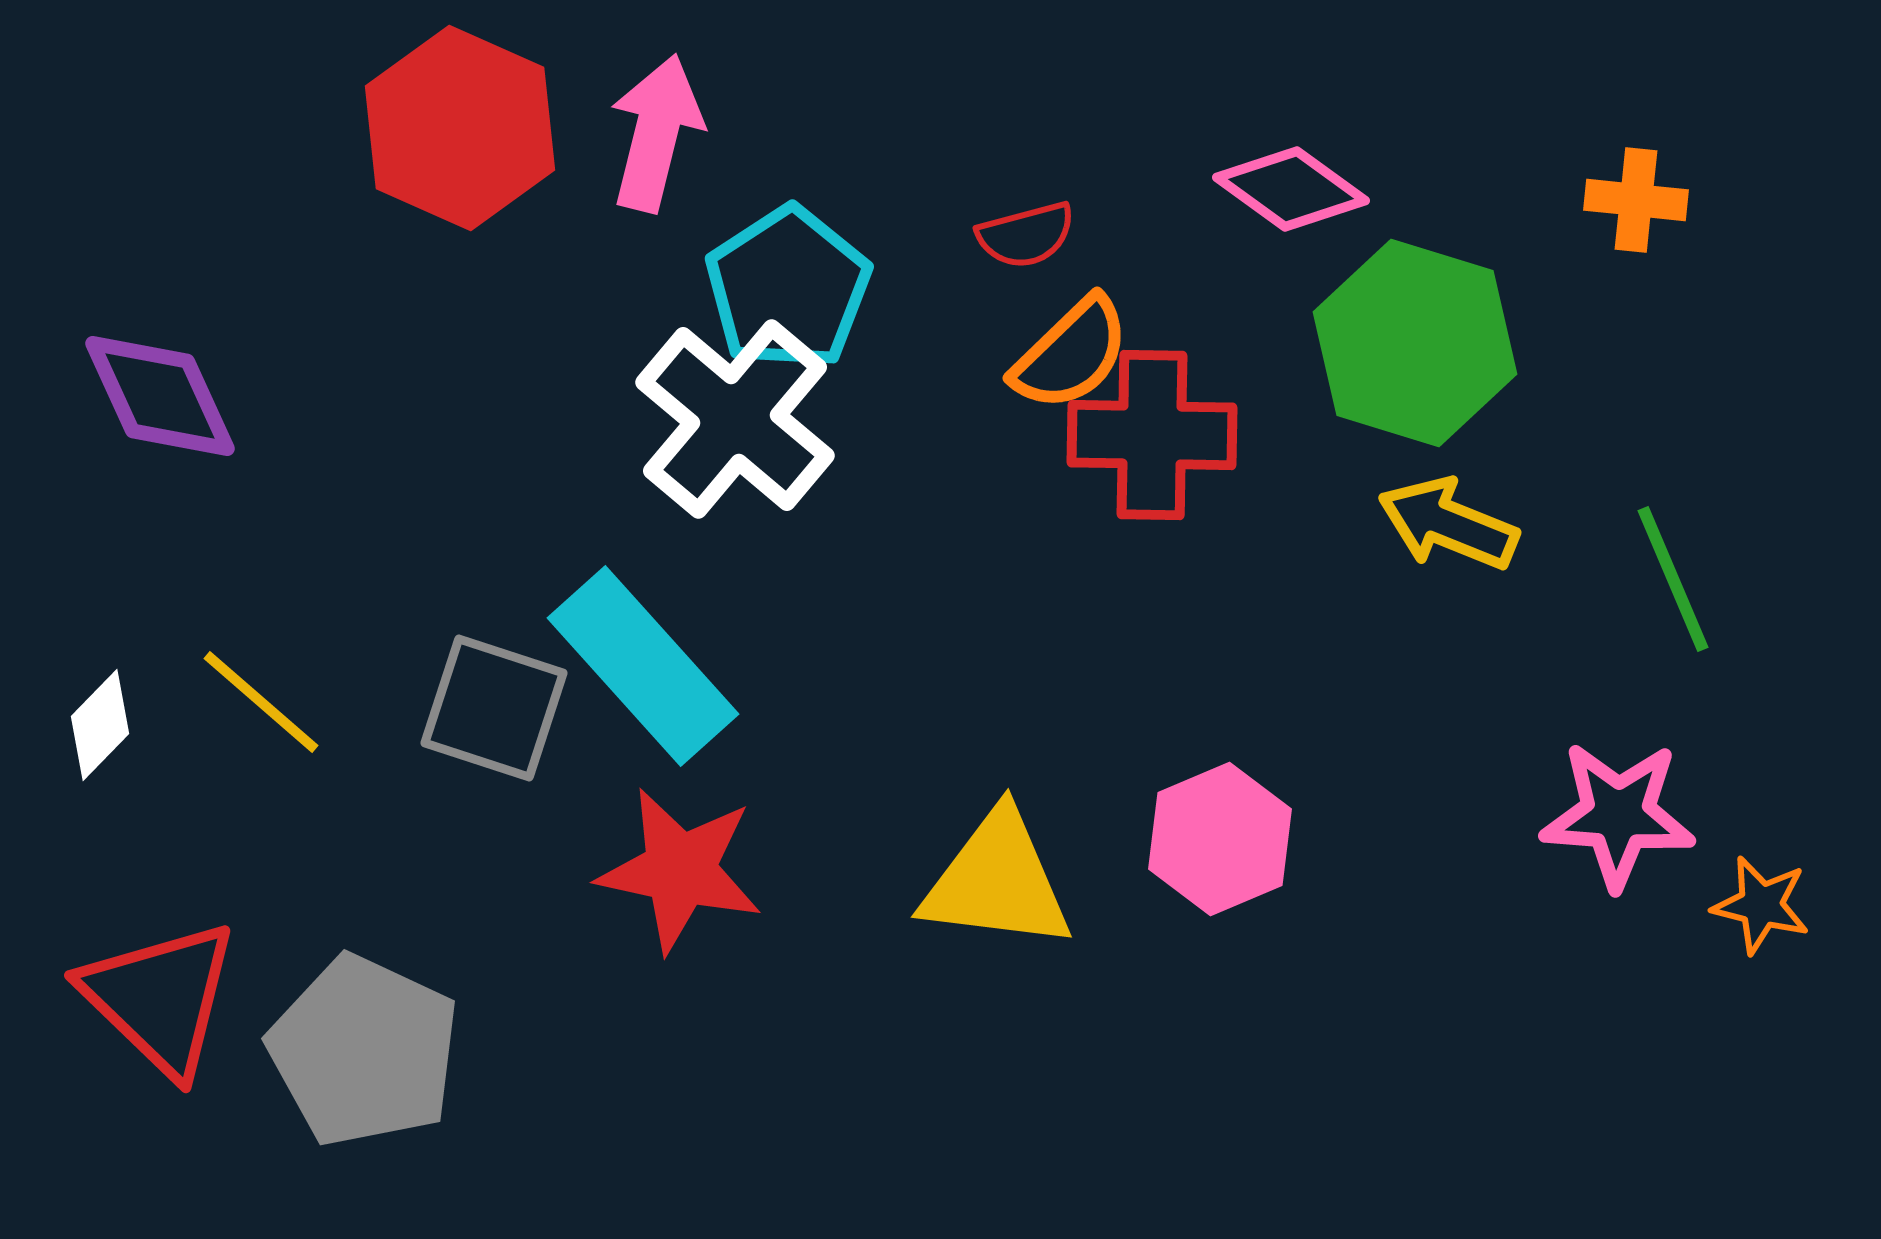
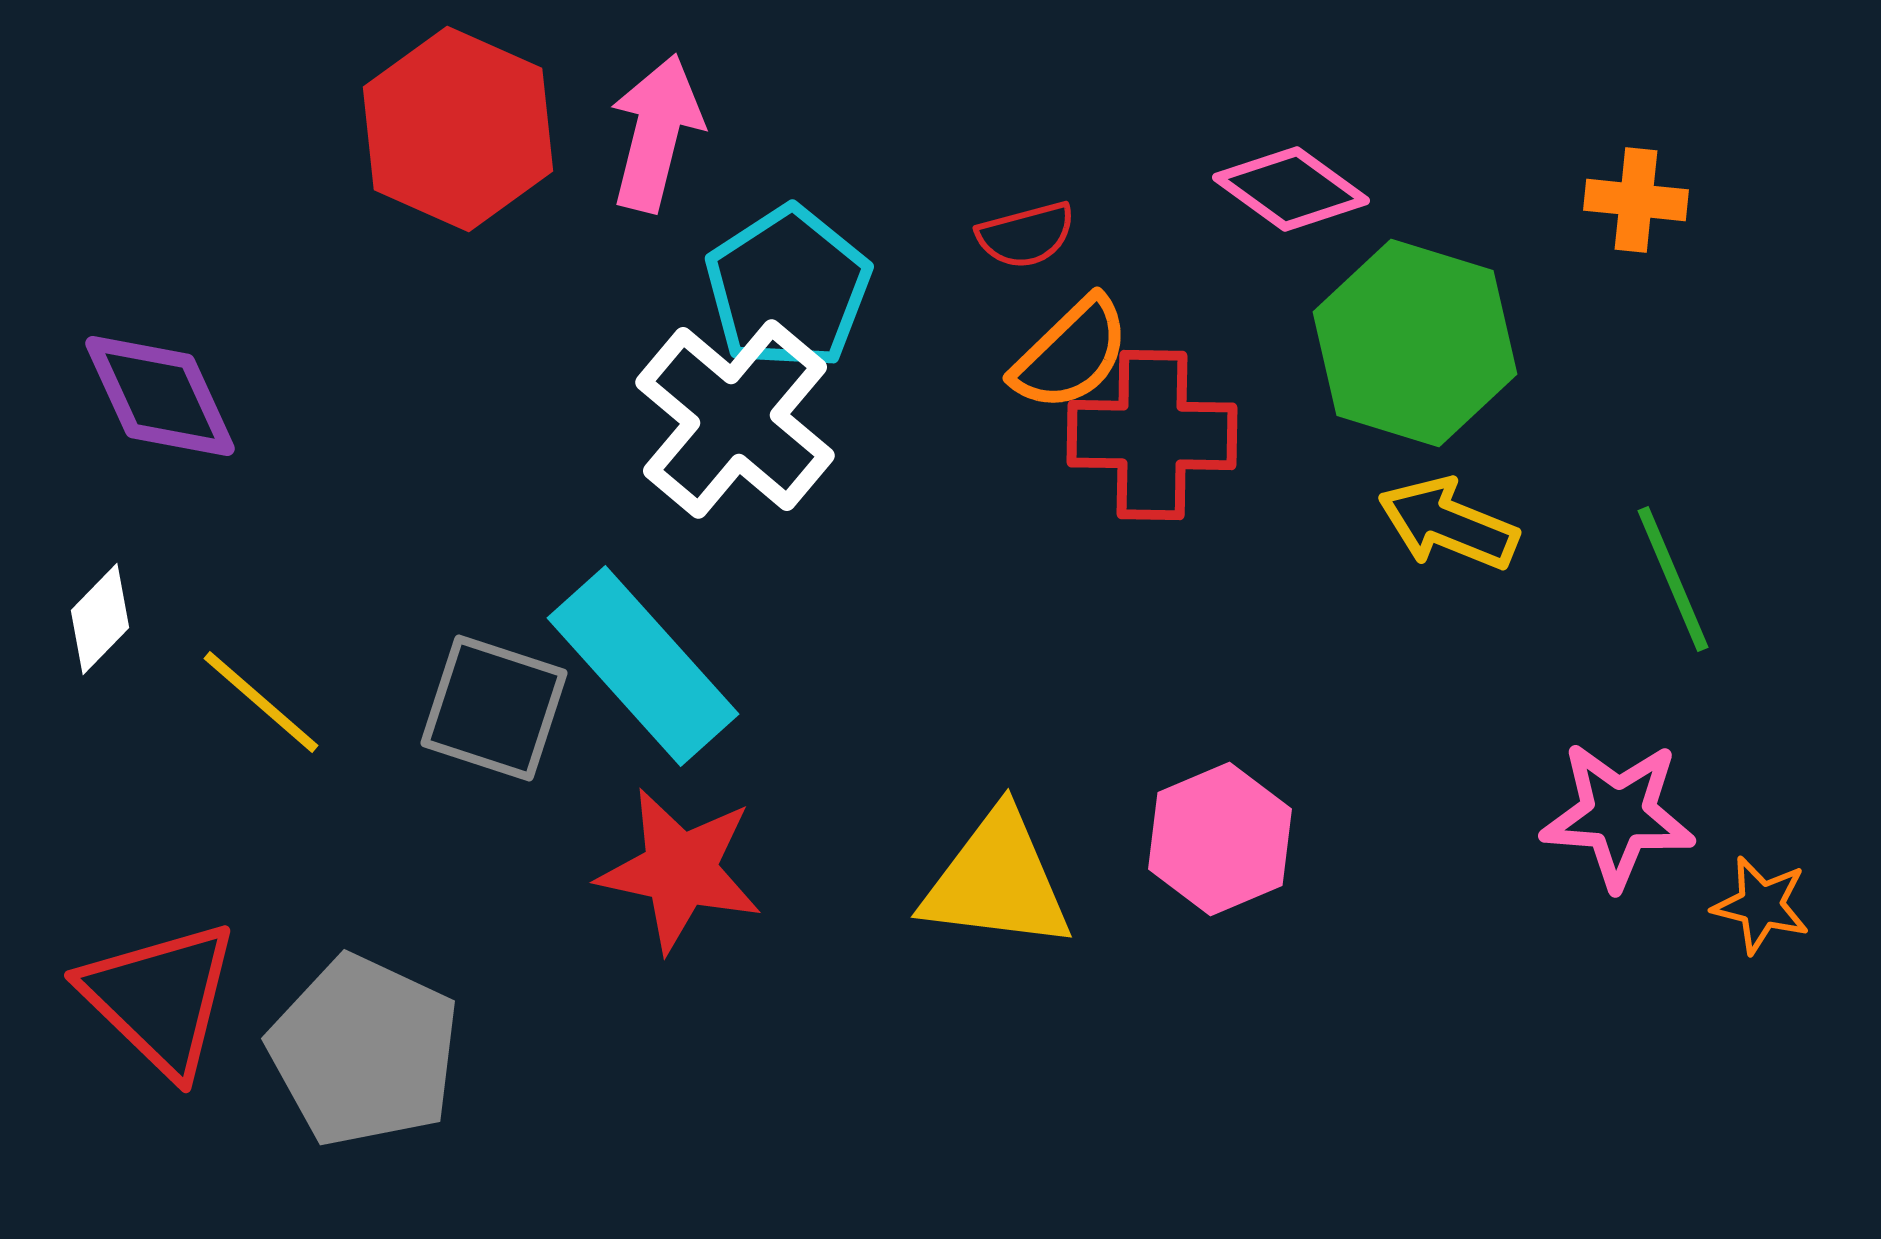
red hexagon: moved 2 px left, 1 px down
white diamond: moved 106 px up
